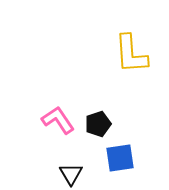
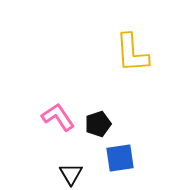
yellow L-shape: moved 1 px right, 1 px up
pink L-shape: moved 3 px up
